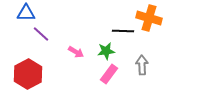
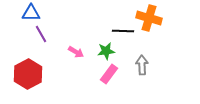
blue triangle: moved 5 px right
purple line: rotated 18 degrees clockwise
